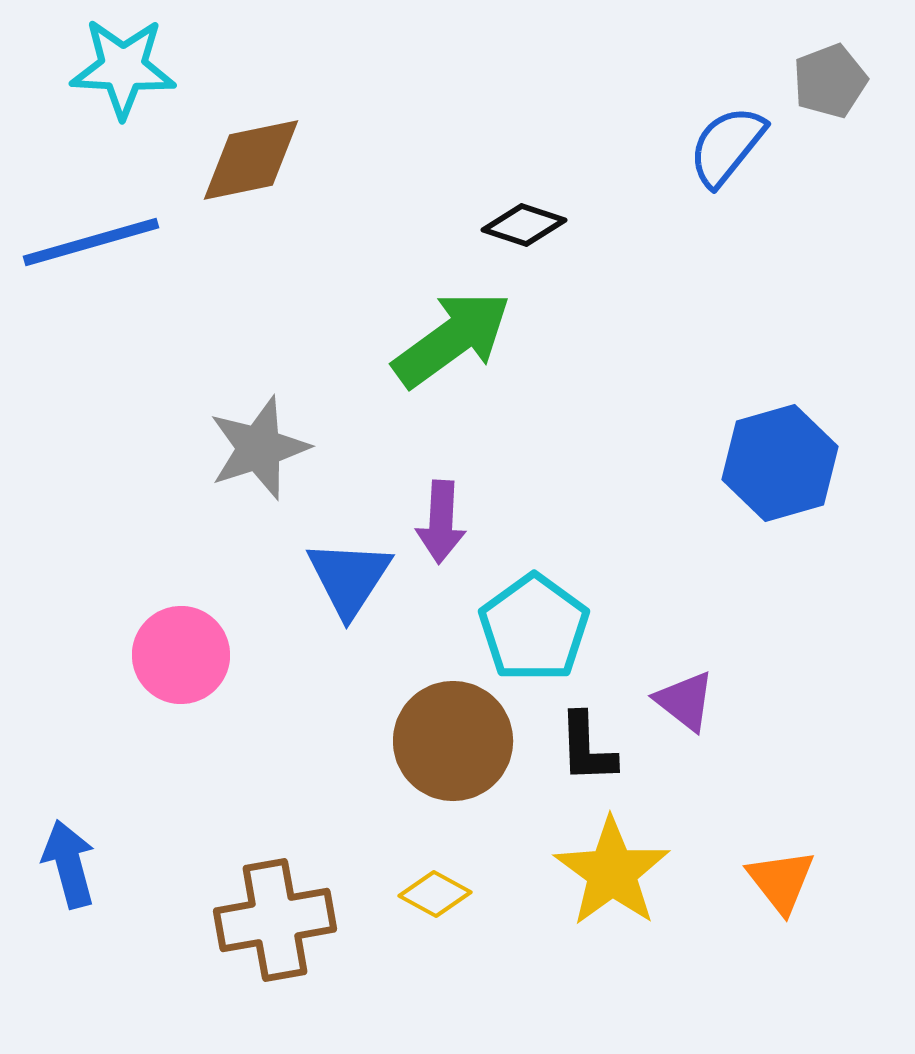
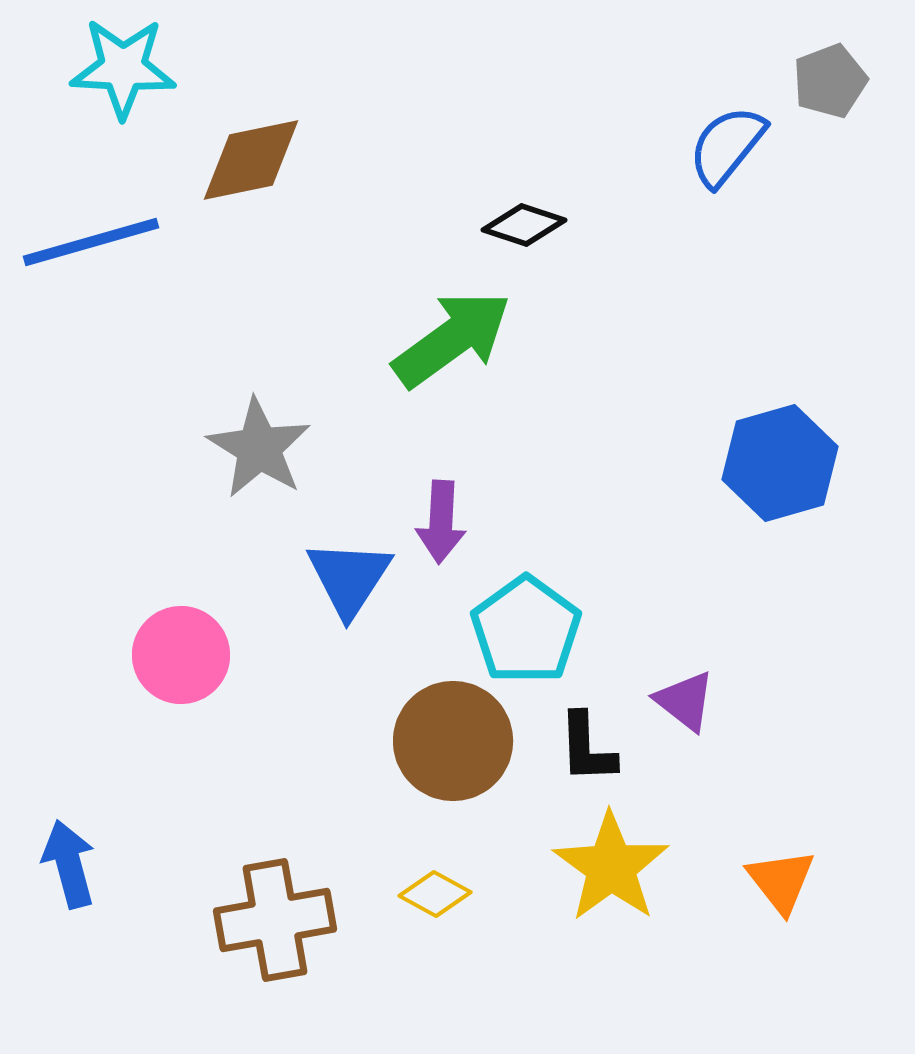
gray star: rotated 22 degrees counterclockwise
cyan pentagon: moved 8 px left, 2 px down
yellow star: moved 1 px left, 5 px up
